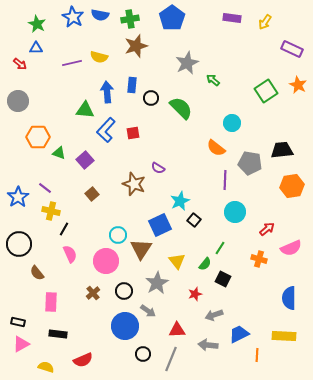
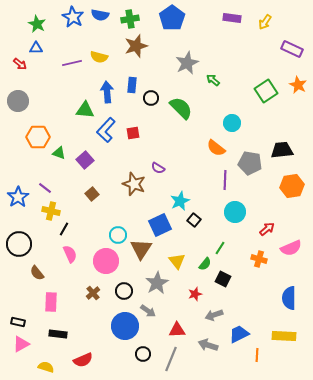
gray arrow at (208, 345): rotated 12 degrees clockwise
